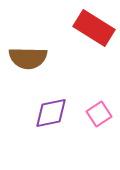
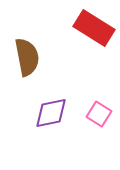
brown semicircle: moved 1 px left, 1 px up; rotated 102 degrees counterclockwise
pink square: rotated 25 degrees counterclockwise
